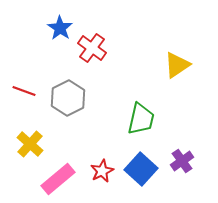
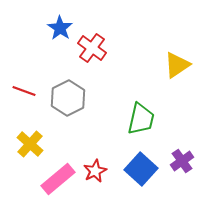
red star: moved 7 px left
